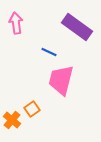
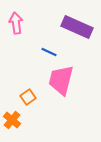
purple rectangle: rotated 12 degrees counterclockwise
orange square: moved 4 px left, 12 px up
